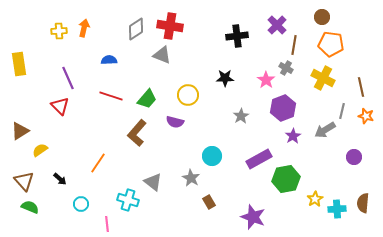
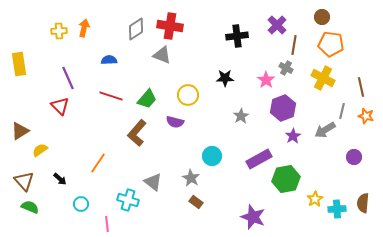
brown rectangle at (209, 202): moved 13 px left; rotated 24 degrees counterclockwise
